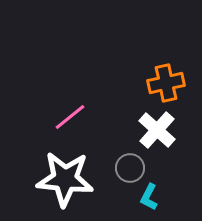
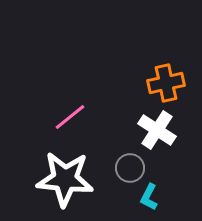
white cross: rotated 9 degrees counterclockwise
